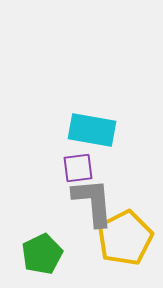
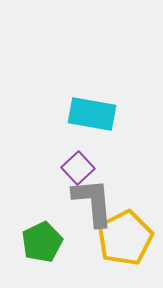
cyan rectangle: moved 16 px up
purple square: rotated 36 degrees counterclockwise
green pentagon: moved 12 px up
